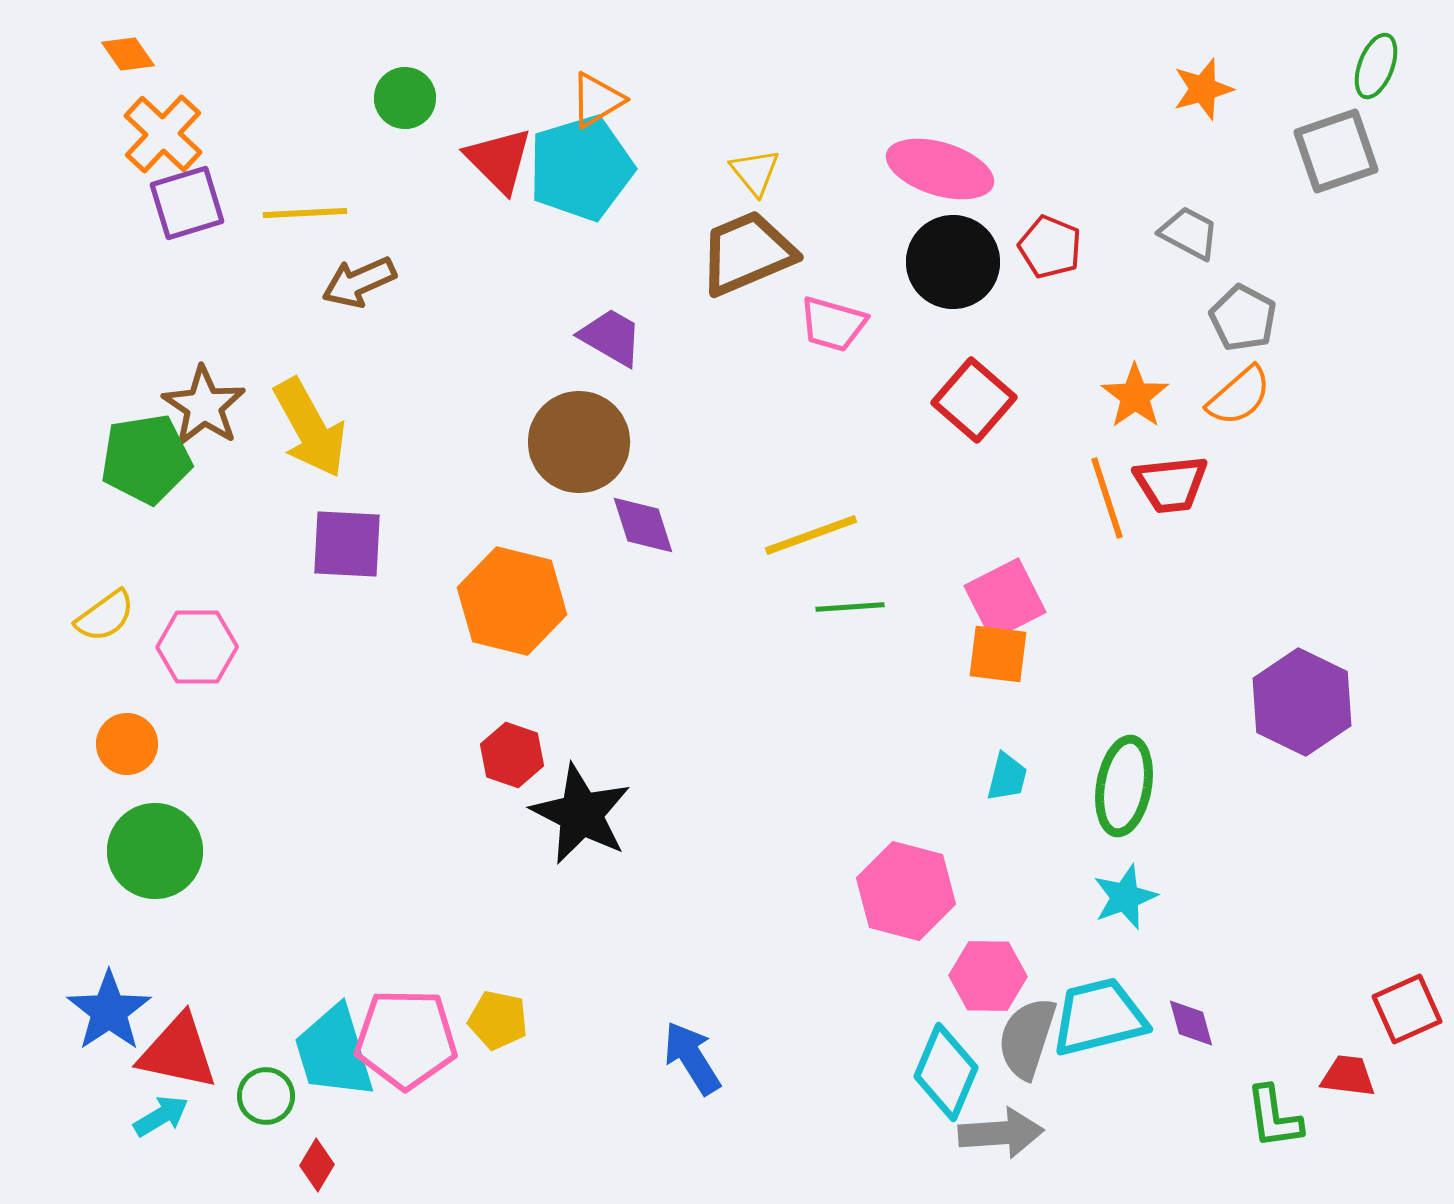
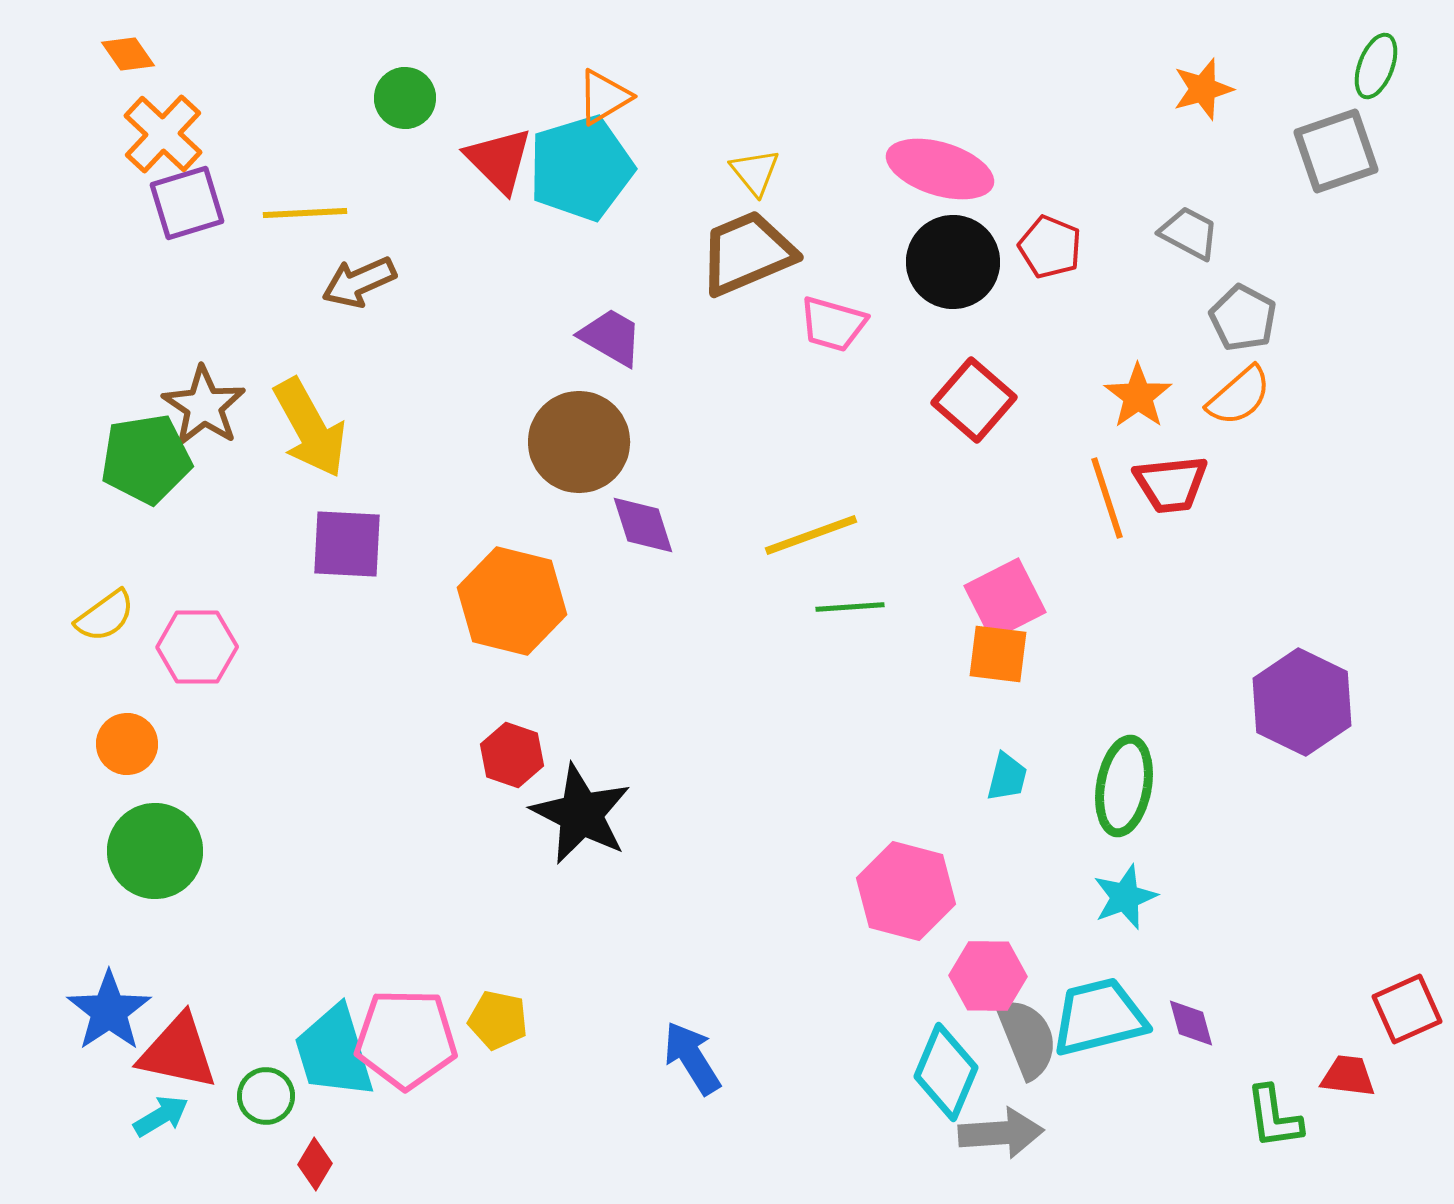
orange triangle at (597, 100): moved 7 px right, 3 px up
orange star at (1135, 396): moved 3 px right
gray semicircle at (1027, 1038): rotated 140 degrees clockwise
red diamond at (317, 1165): moved 2 px left, 1 px up
